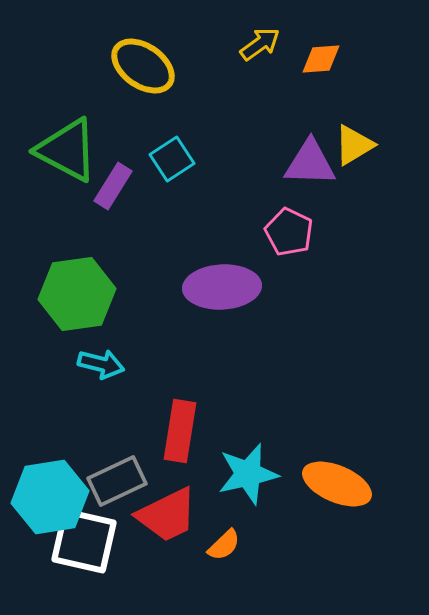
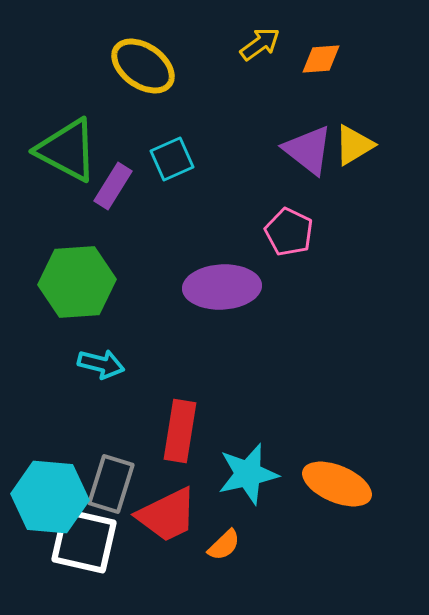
cyan square: rotated 9 degrees clockwise
purple triangle: moved 2 px left, 13 px up; rotated 36 degrees clockwise
green hexagon: moved 12 px up; rotated 4 degrees clockwise
gray rectangle: moved 6 px left, 3 px down; rotated 48 degrees counterclockwise
cyan hexagon: rotated 14 degrees clockwise
